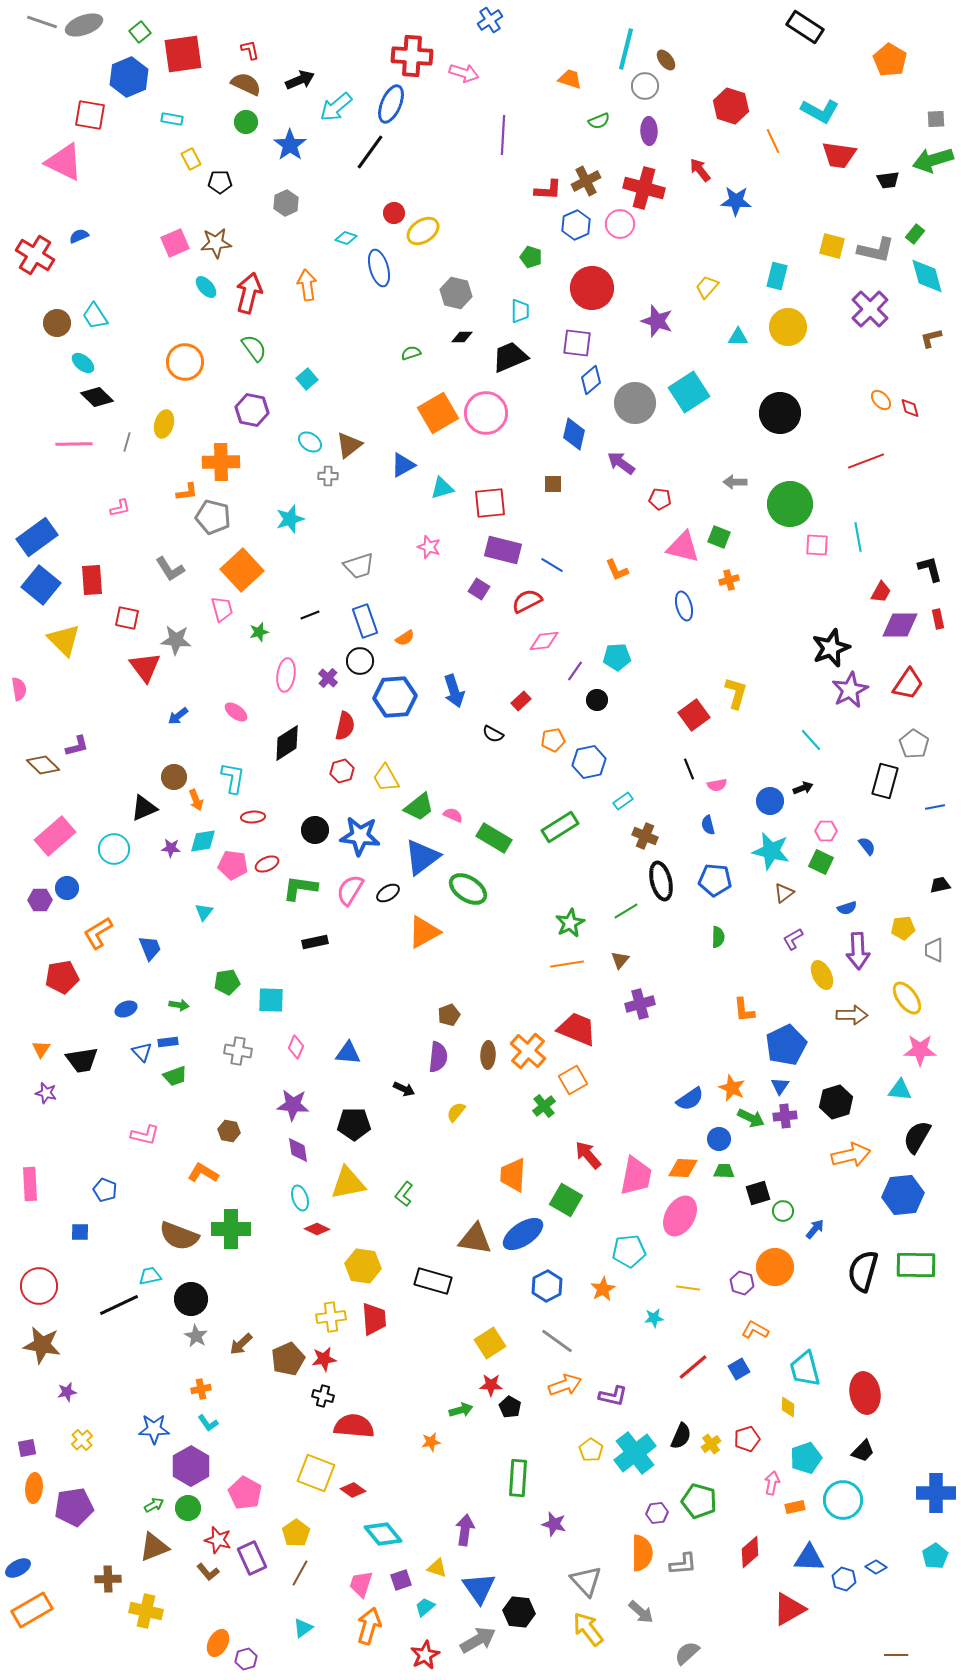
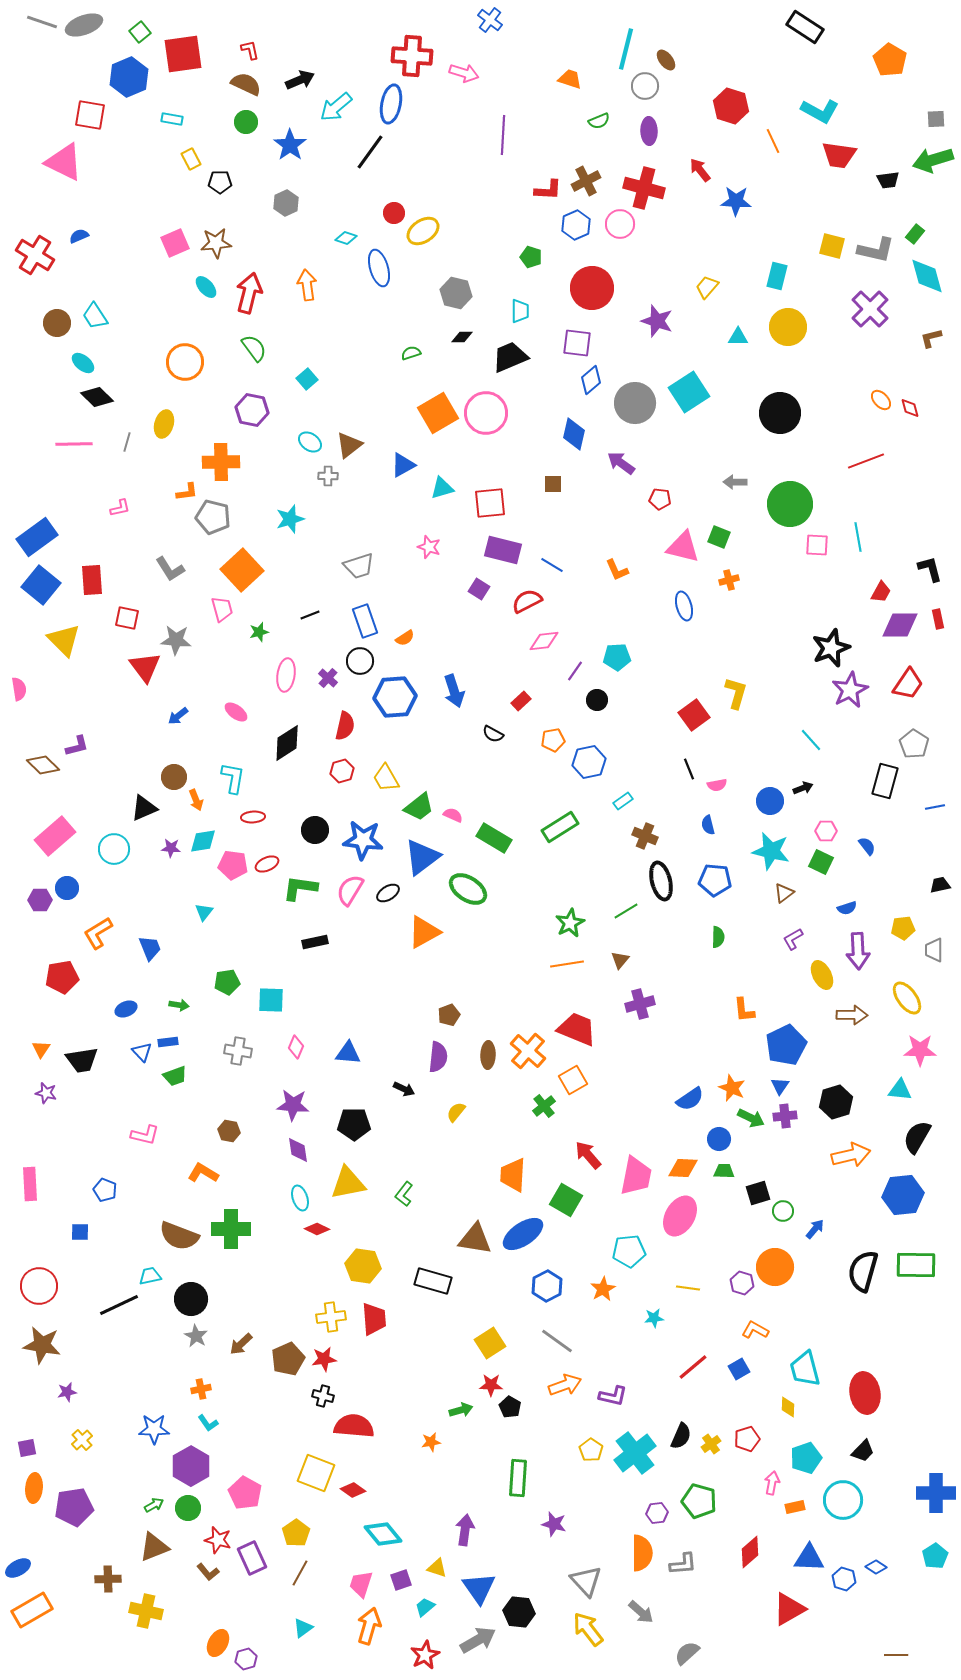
blue cross at (490, 20): rotated 20 degrees counterclockwise
blue ellipse at (391, 104): rotated 12 degrees counterclockwise
blue star at (360, 836): moved 3 px right, 4 px down
